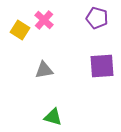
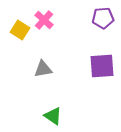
purple pentagon: moved 6 px right; rotated 20 degrees counterclockwise
gray triangle: moved 1 px left, 1 px up
green triangle: moved 1 px up; rotated 18 degrees clockwise
